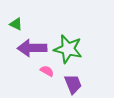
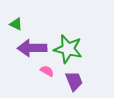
purple trapezoid: moved 1 px right, 3 px up
